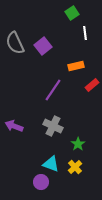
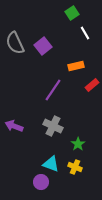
white line: rotated 24 degrees counterclockwise
yellow cross: rotated 24 degrees counterclockwise
